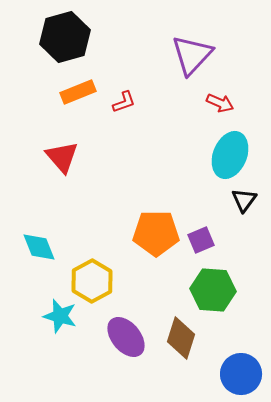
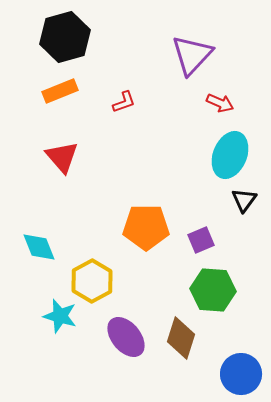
orange rectangle: moved 18 px left, 1 px up
orange pentagon: moved 10 px left, 6 px up
